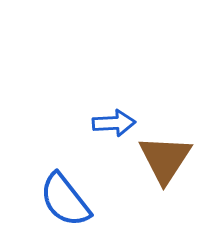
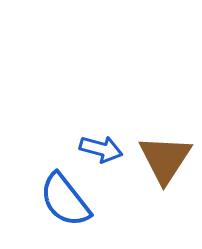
blue arrow: moved 13 px left, 26 px down; rotated 18 degrees clockwise
